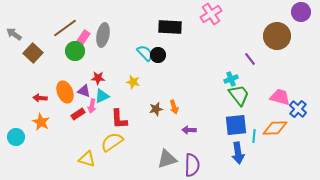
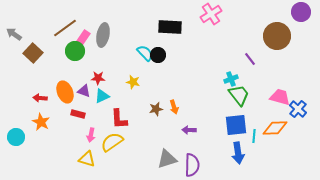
pink arrow: moved 1 px left, 29 px down
red rectangle: rotated 48 degrees clockwise
